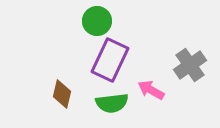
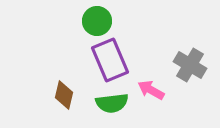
purple rectangle: rotated 48 degrees counterclockwise
gray cross: rotated 24 degrees counterclockwise
brown diamond: moved 2 px right, 1 px down
